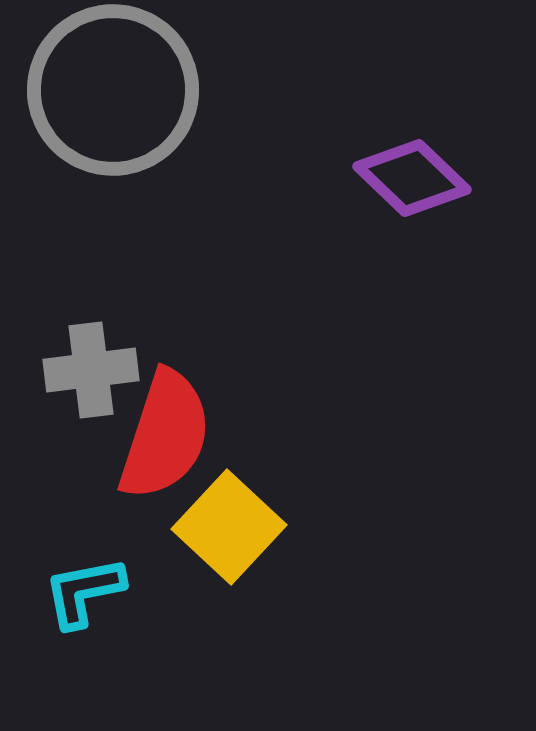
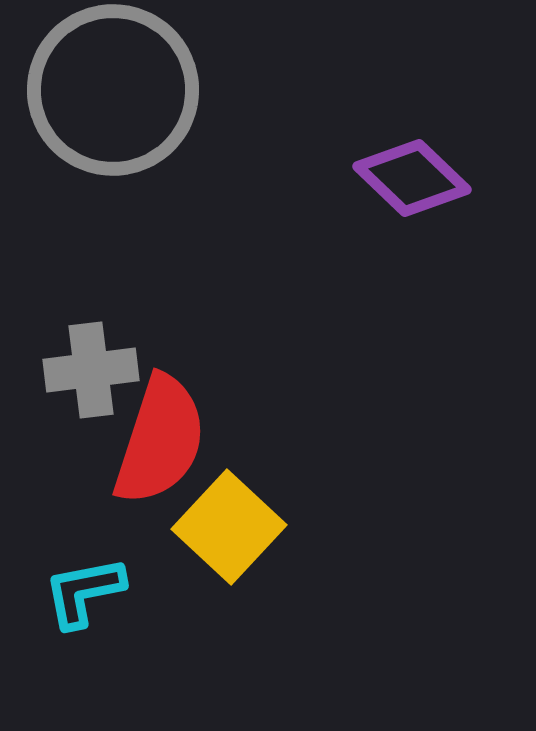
red semicircle: moved 5 px left, 5 px down
